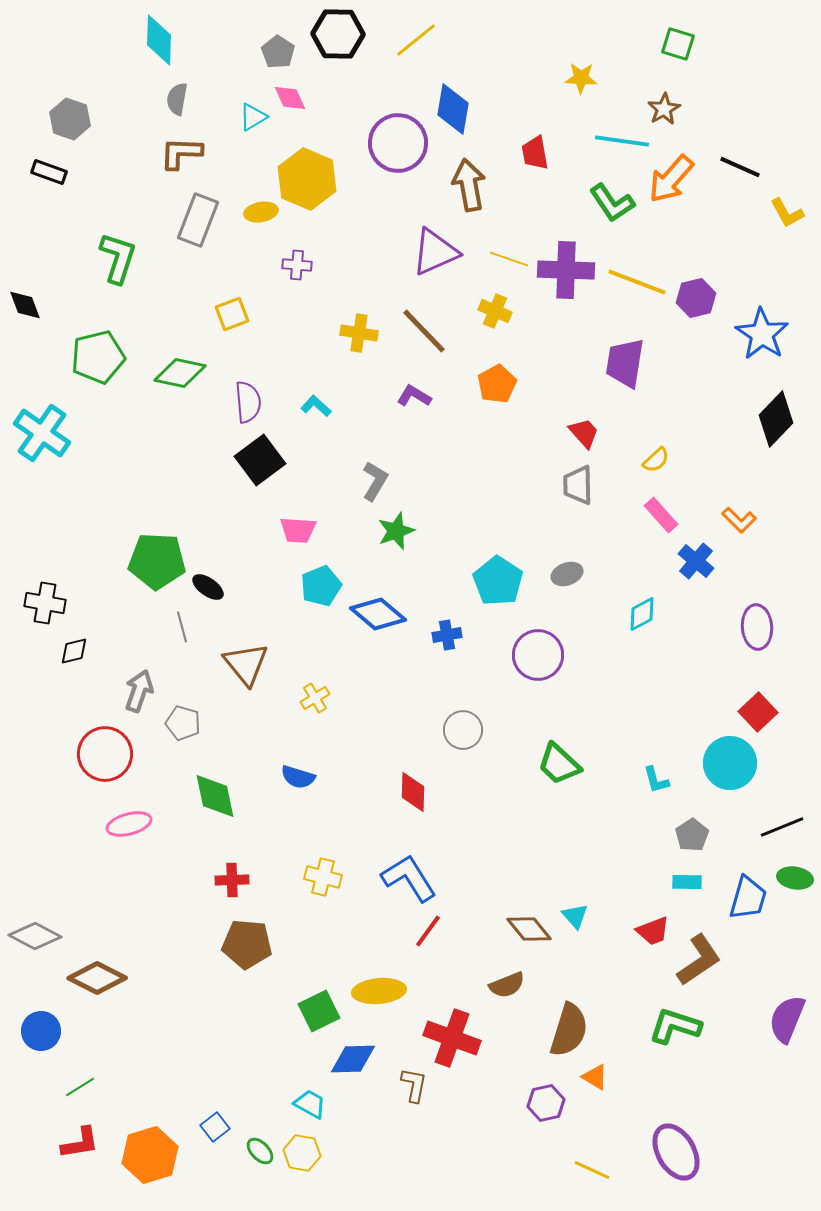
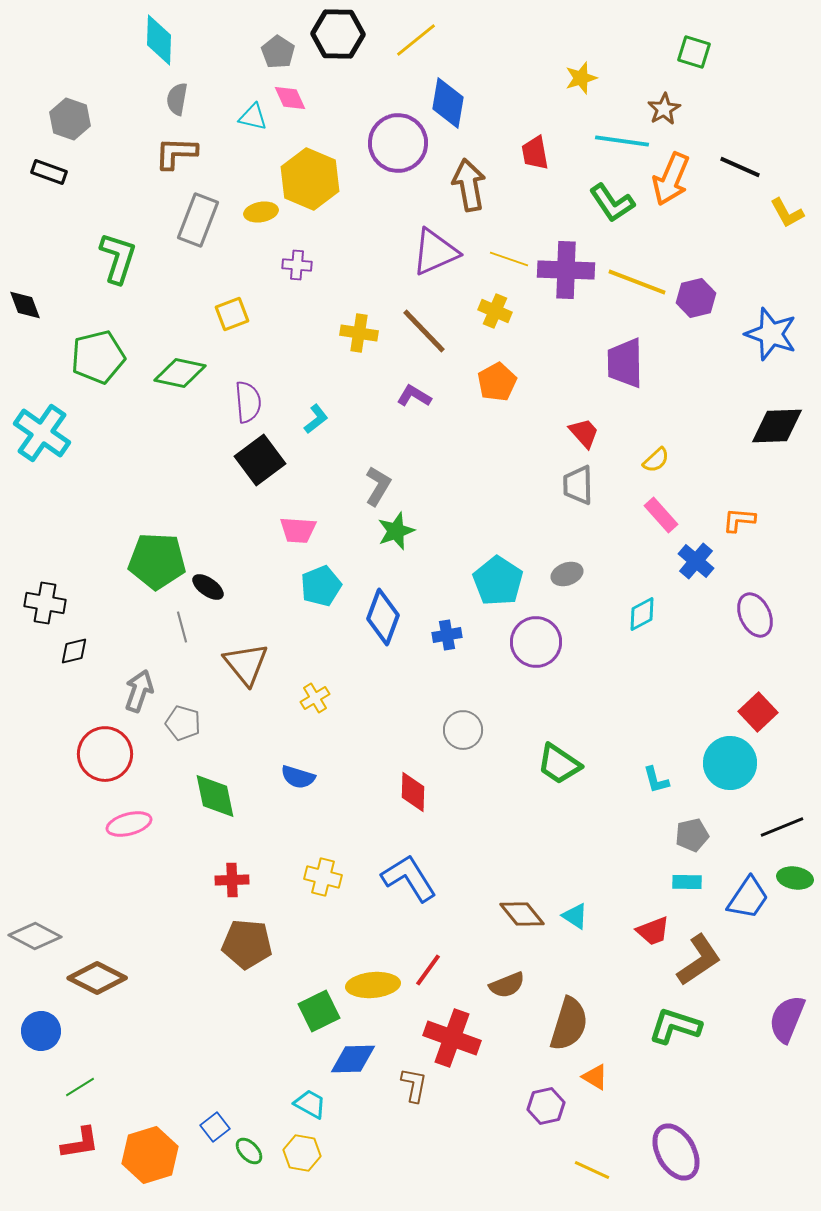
green square at (678, 44): moved 16 px right, 8 px down
yellow star at (581, 78): rotated 20 degrees counterclockwise
blue diamond at (453, 109): moved 5 px left, 6 px up
cyan triangle at (253, 117): rotated 44 degrees clockwise
brown L-shape at (181, 153): moved 5 px left
yellow hexagon at (307, 179): moved 3 px right
orange arrow at (671, 179): rotated 18 degrees counterclockwise
blue star at (762, 334): moved 9 px right; rotated 14 degrees counterclockwise
purple trapezoid at (625, 363): rotated 10 degrees counterclockwise
orange pentagon at (497, 384): moved 2 px up
cyan L-shape at (316, 406): moved 13 px down; rotated 100 degrees clockwise
black diamond at (776, 419): moved 1 px right, 7 px down; rotated 44 degrees clockwise
gray L-shape at (375, 481): moved 3 px right, 5 px down
orange L-shape at (739, 520): rotated 140 degrees clockwise
blue diamond at (378, 614): moved 5 px right, 3 px down; rotated 70 degrees clockwise
purple ellipse at (757, 627): moved 2 px left, 12 px up; rotated 21 degrees counterclockwise
purple circle at (538, 655): moved 2 px left, 13 px up
green trapezoid at (559, 764): rotated 9 degrees counterclockwise
gray pentagon at (692, 835): rotated 20 degrees clockwise
blue trapezoid at (748, 898): rotated 18 degrees clockwise
cyan triangle at (575, 916): rotated 16 degrees counterclockwise
brown diamond at (529, 929): moved 7 px left, 15 px up
red line at (428, 931): moved 39 px down
yellow ellipse at (379, 991): moved 6 px left, 6 px up
brown semicircle at (569, 1030): moved 6 px up
purple hexagon at (546, 1103): moved 3 px down
green ellipse at (260, 1151): moved 11 px left
